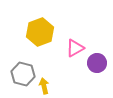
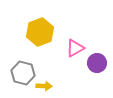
gray hexagon: moved 1 px up
yellow arrow: rotated 105 degrees clockwise
